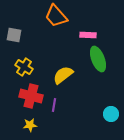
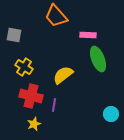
yellow star: moved 4 px right, 1 px up; rotated 16 degrees counterclockwise
